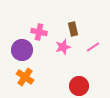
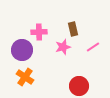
pink cross: rotated 14 degrees counterclockwise
